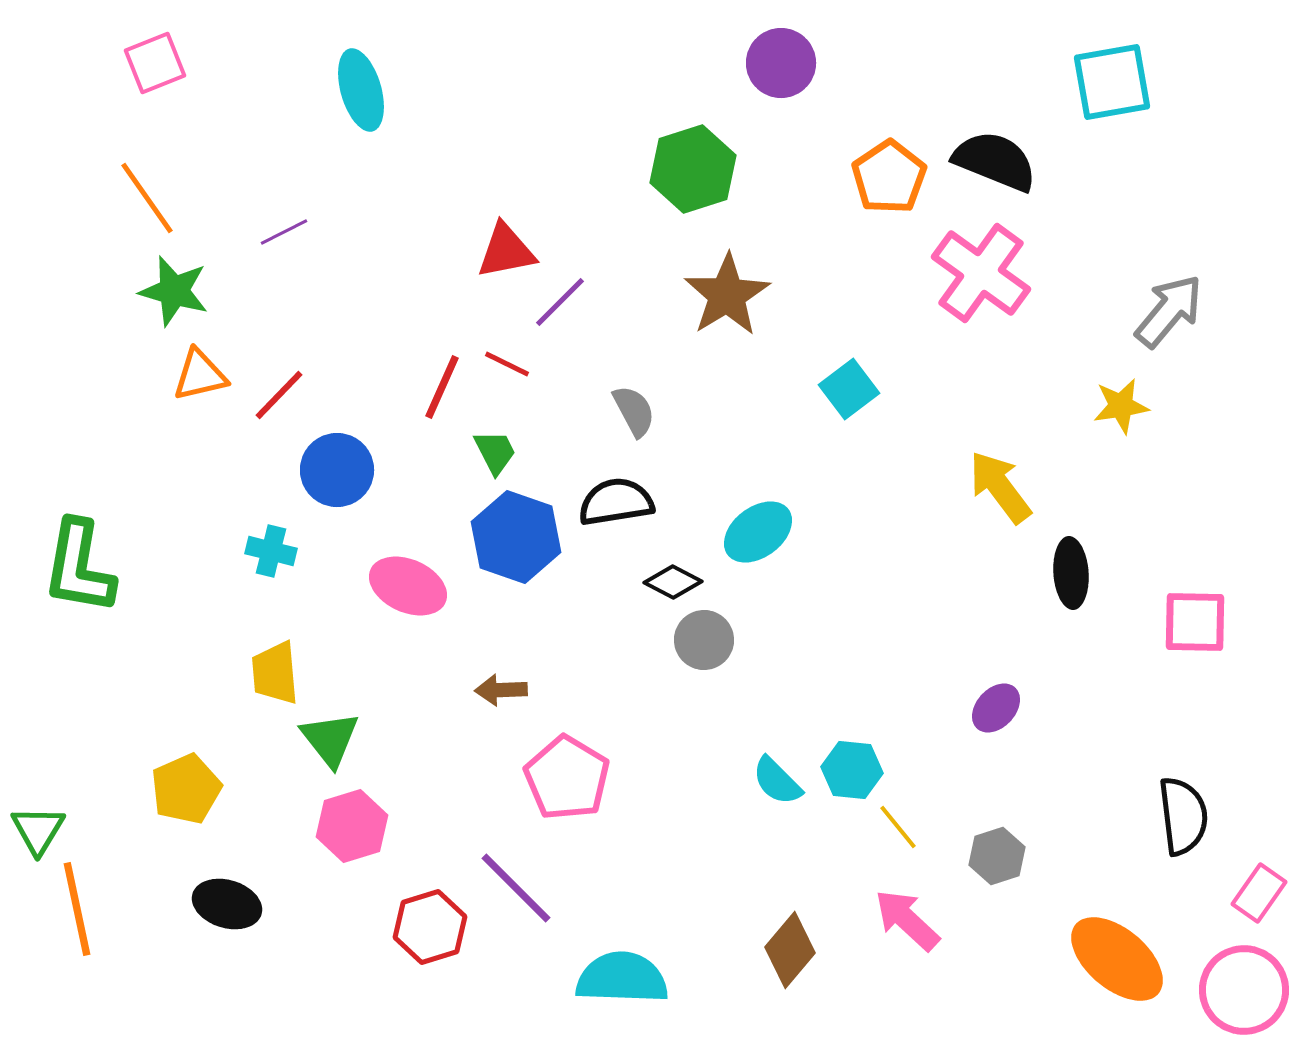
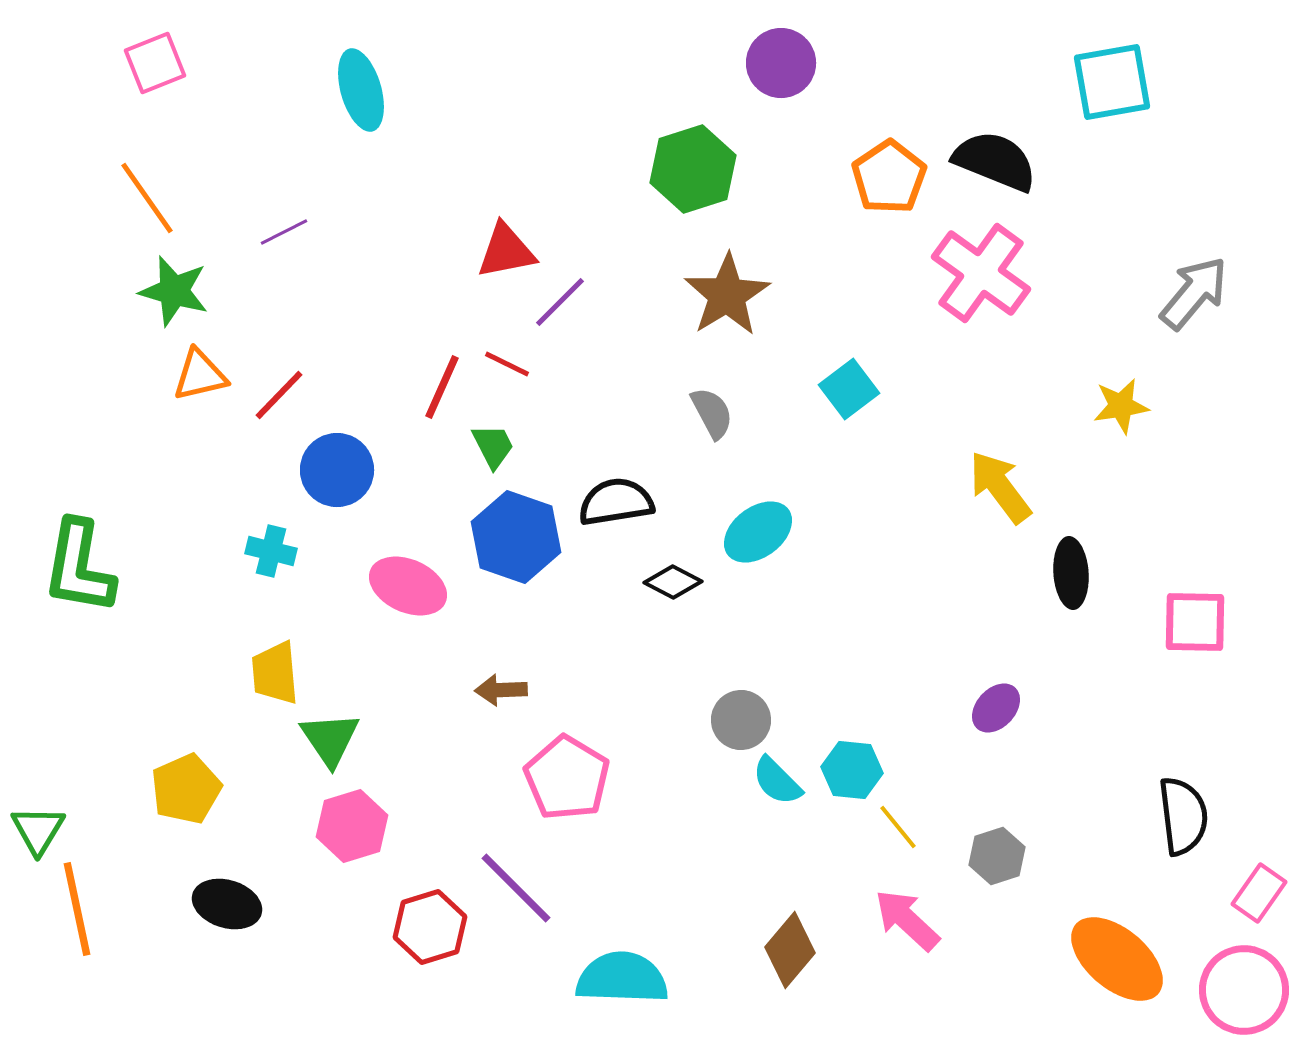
gray arrow at (1169, 311): moved 25 px right, 18 px up
gray semicircle at (634, 411): moved 78 px right, 2 px down
green trapezoid at (495, 452): moved 2 px left, 6 px up
gray circle at (704, 640): moved 37 px right, 80 px down
green triangle at (330, 739): rotated 4 degrees clockwise
